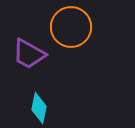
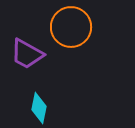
purple trapezoid: moved 2 px left
